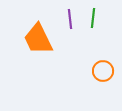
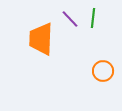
purple line: rotated 36 degrees counterclockwise
orange trapezoid: moved 3 px right; rotated 28 degrees clockwise
